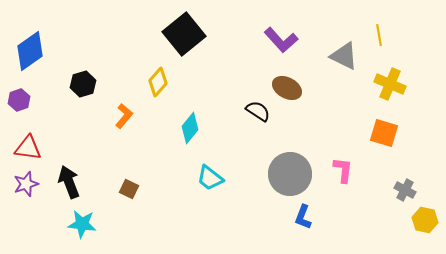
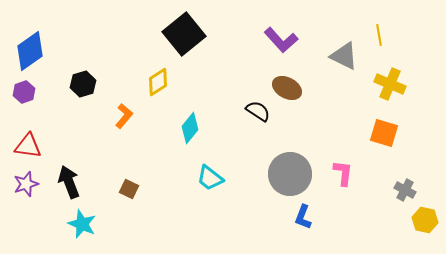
yellow diamond: rotated 16 degrees clockwise
purple hexagon: moved 5 px right, 8 px up
red triangle: moved 2 px up
pink L-shape: moved 3 px down
cyan star: rotated 16 degrees clockwise
